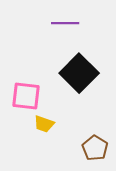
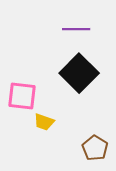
purple line: moved 11 px right, 6 px down
pink square: moved 4 px left
yellow trapezoid: moved 2 px up
